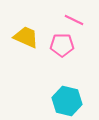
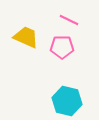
pink line: moved 5 px left
pink pentagon: moved 2 px down
